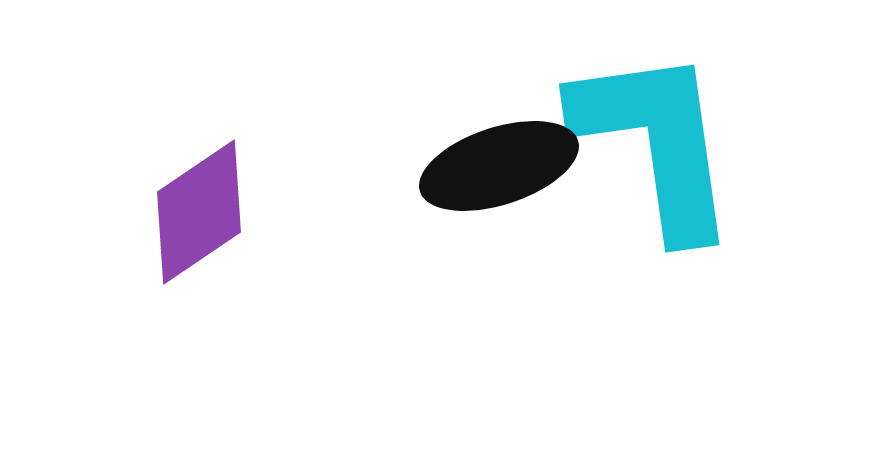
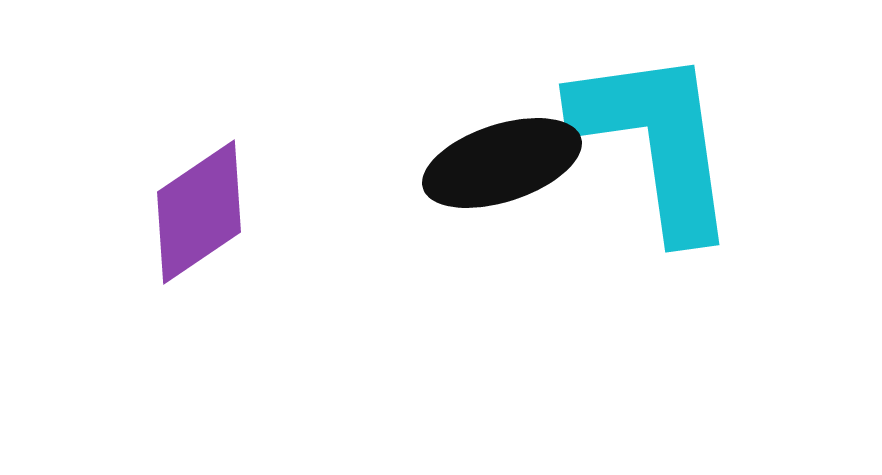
black ellipse: moved 3 px right, 3 px up
